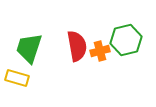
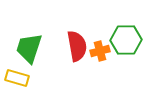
green hexagon: rotated 12 degrees clockwise
